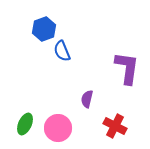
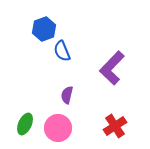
purple L-shape: moved 15 px left; rotated 144 degrees counterclockwise
purple semicircle: moved 20 px left, 4 px up
red cross: rotated 30 degrees clockwise
